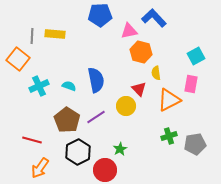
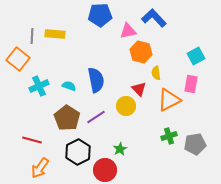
pink triangle: moved 1 px left
brown pentagon: moved 2 px up
